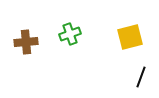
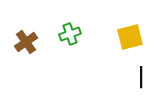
brown cross: rotated 30 degrees counterclockwise
black line: rotated 20 degrees counterclockwise
